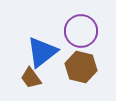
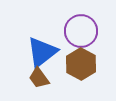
brown hexagon: moved 3 px up; rotated 16 degrees clockwise
brown trapezoid: moved 8 px right
